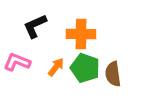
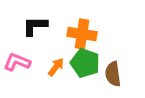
black L-shape: rotated 24 degrees clockwise
orange cross: moved 1 px right; rotated 8 degrees clockwise
green pentagon: moved 5 px up
